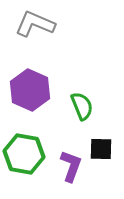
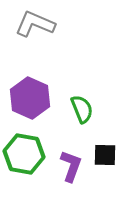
purple hexagon: moved 8 px down
green semicircle: moved 3 px down
black square: moved 4 px right, 6 px down
